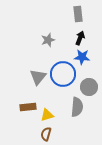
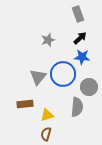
gray rectangle: rotated 14 degrees counterclockwise
black arrow: rotated 24 degrees clockwise
brown rectangle: moved 3 px left, 3 px up
